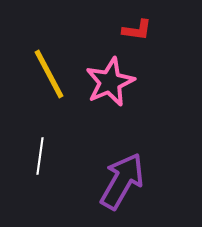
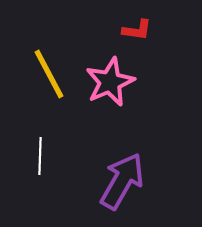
white line: rotated 6 degrees counterclockwise
